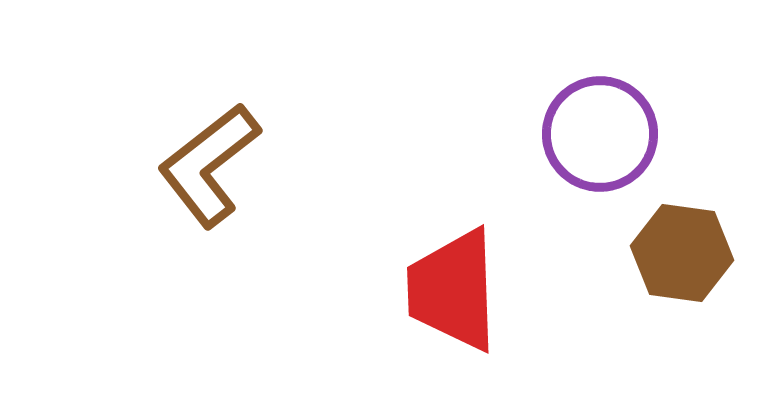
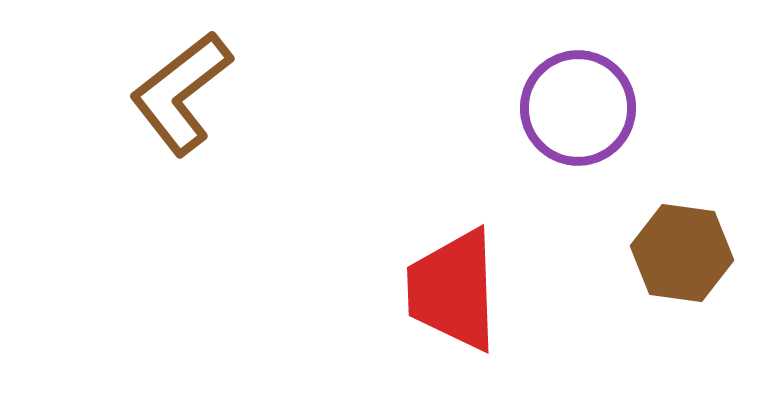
purple circle: moved 22 px left, 26 px up
brown L-shape: moved 28 px left, 72 px up
